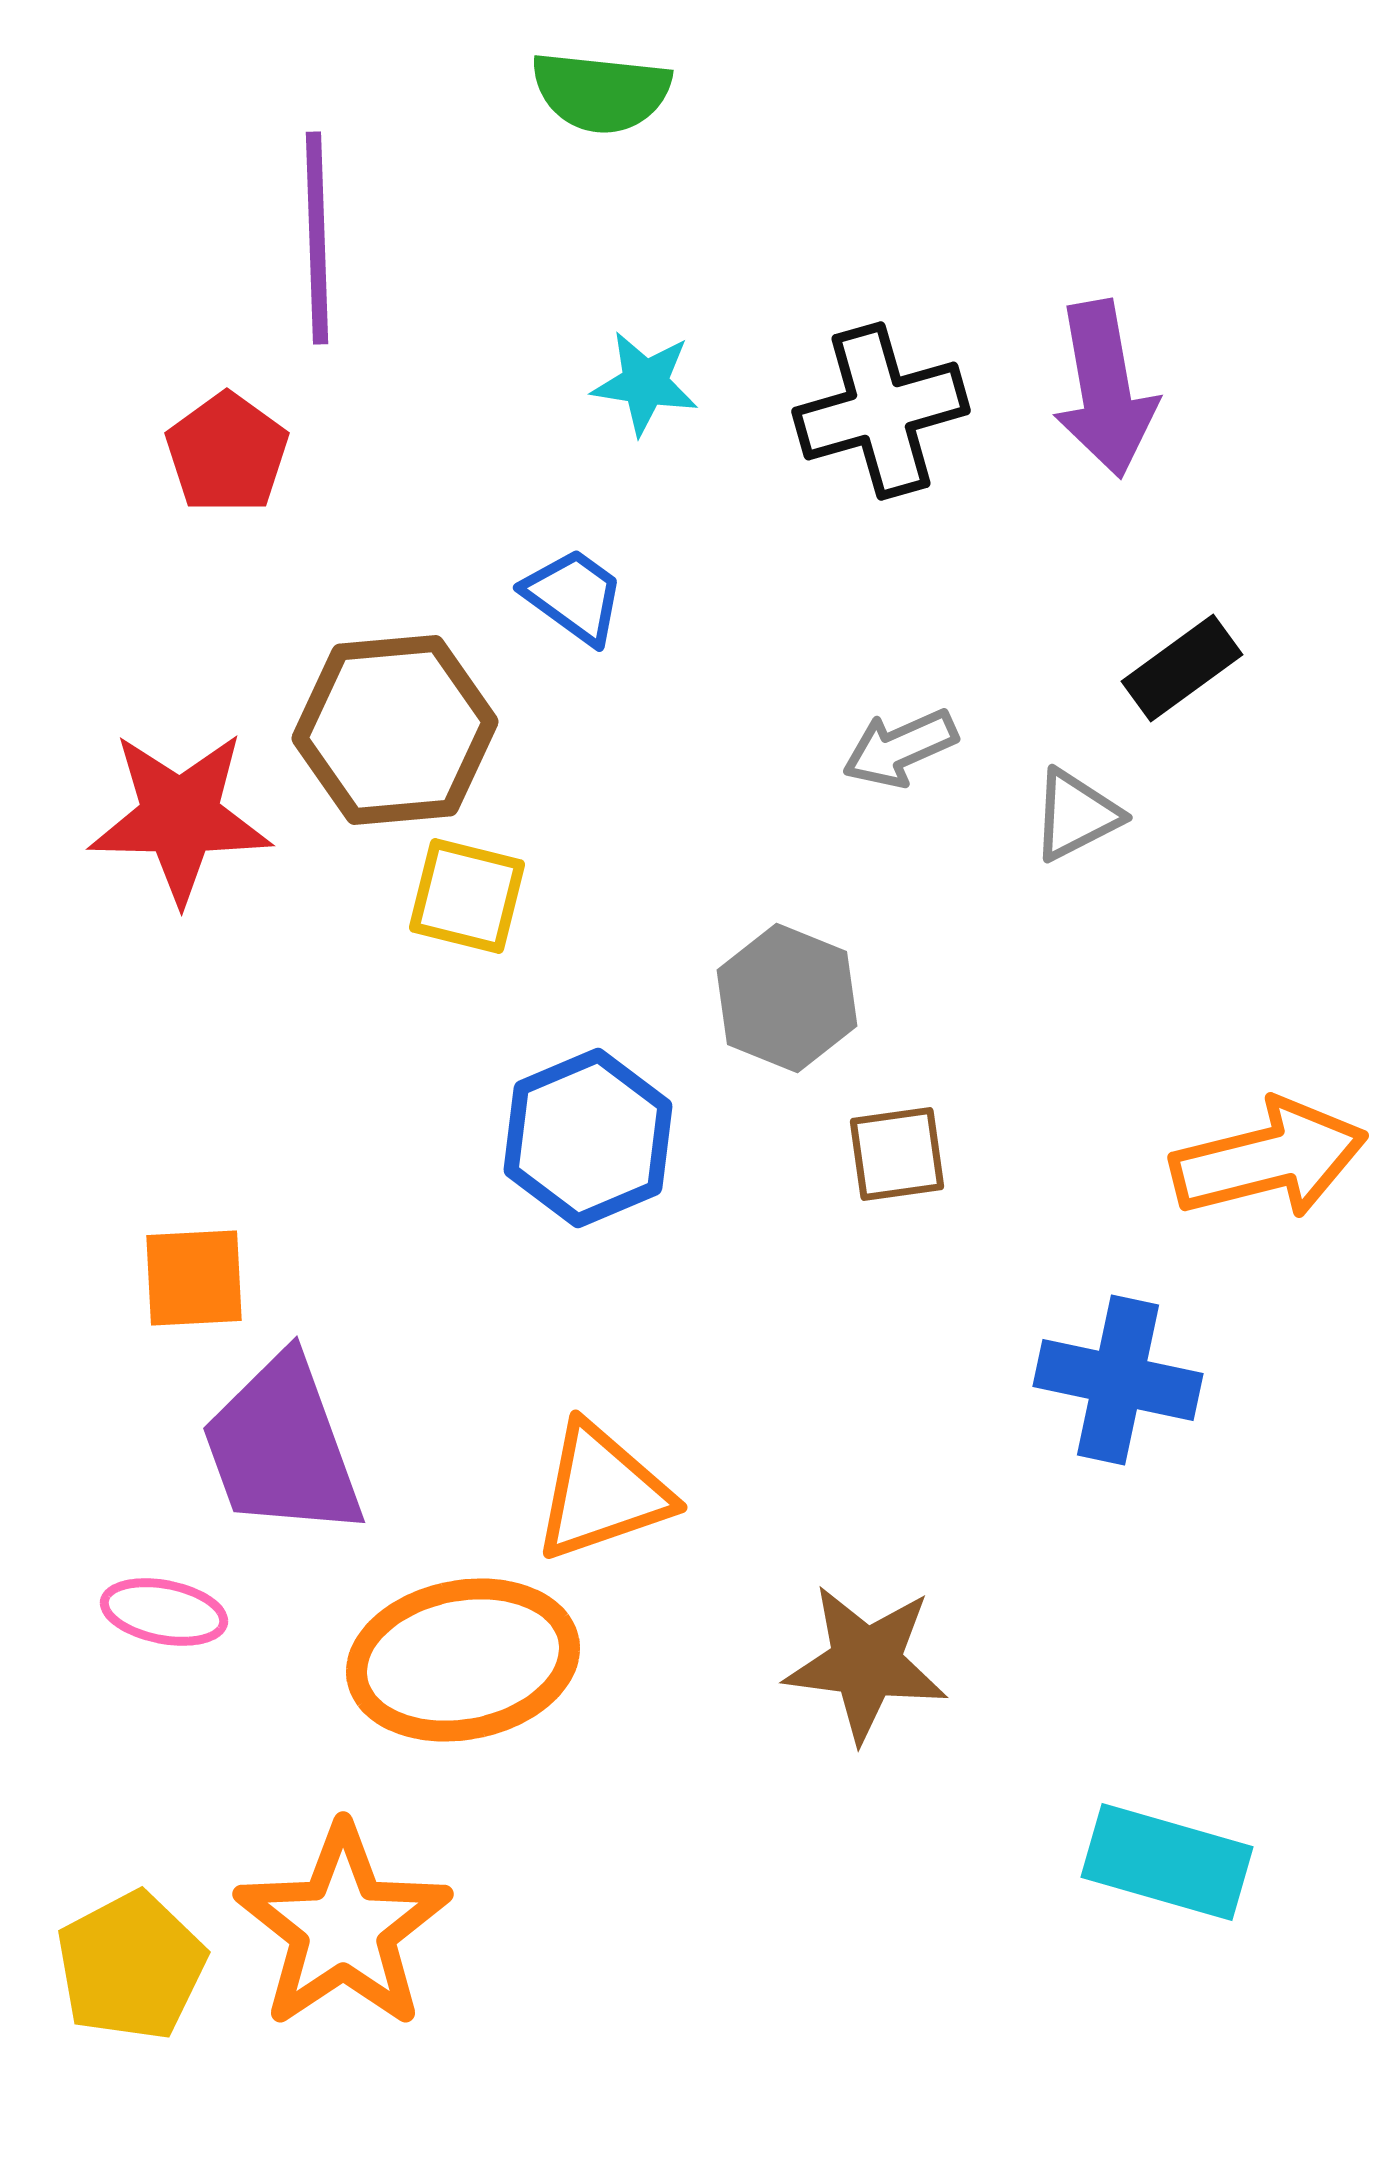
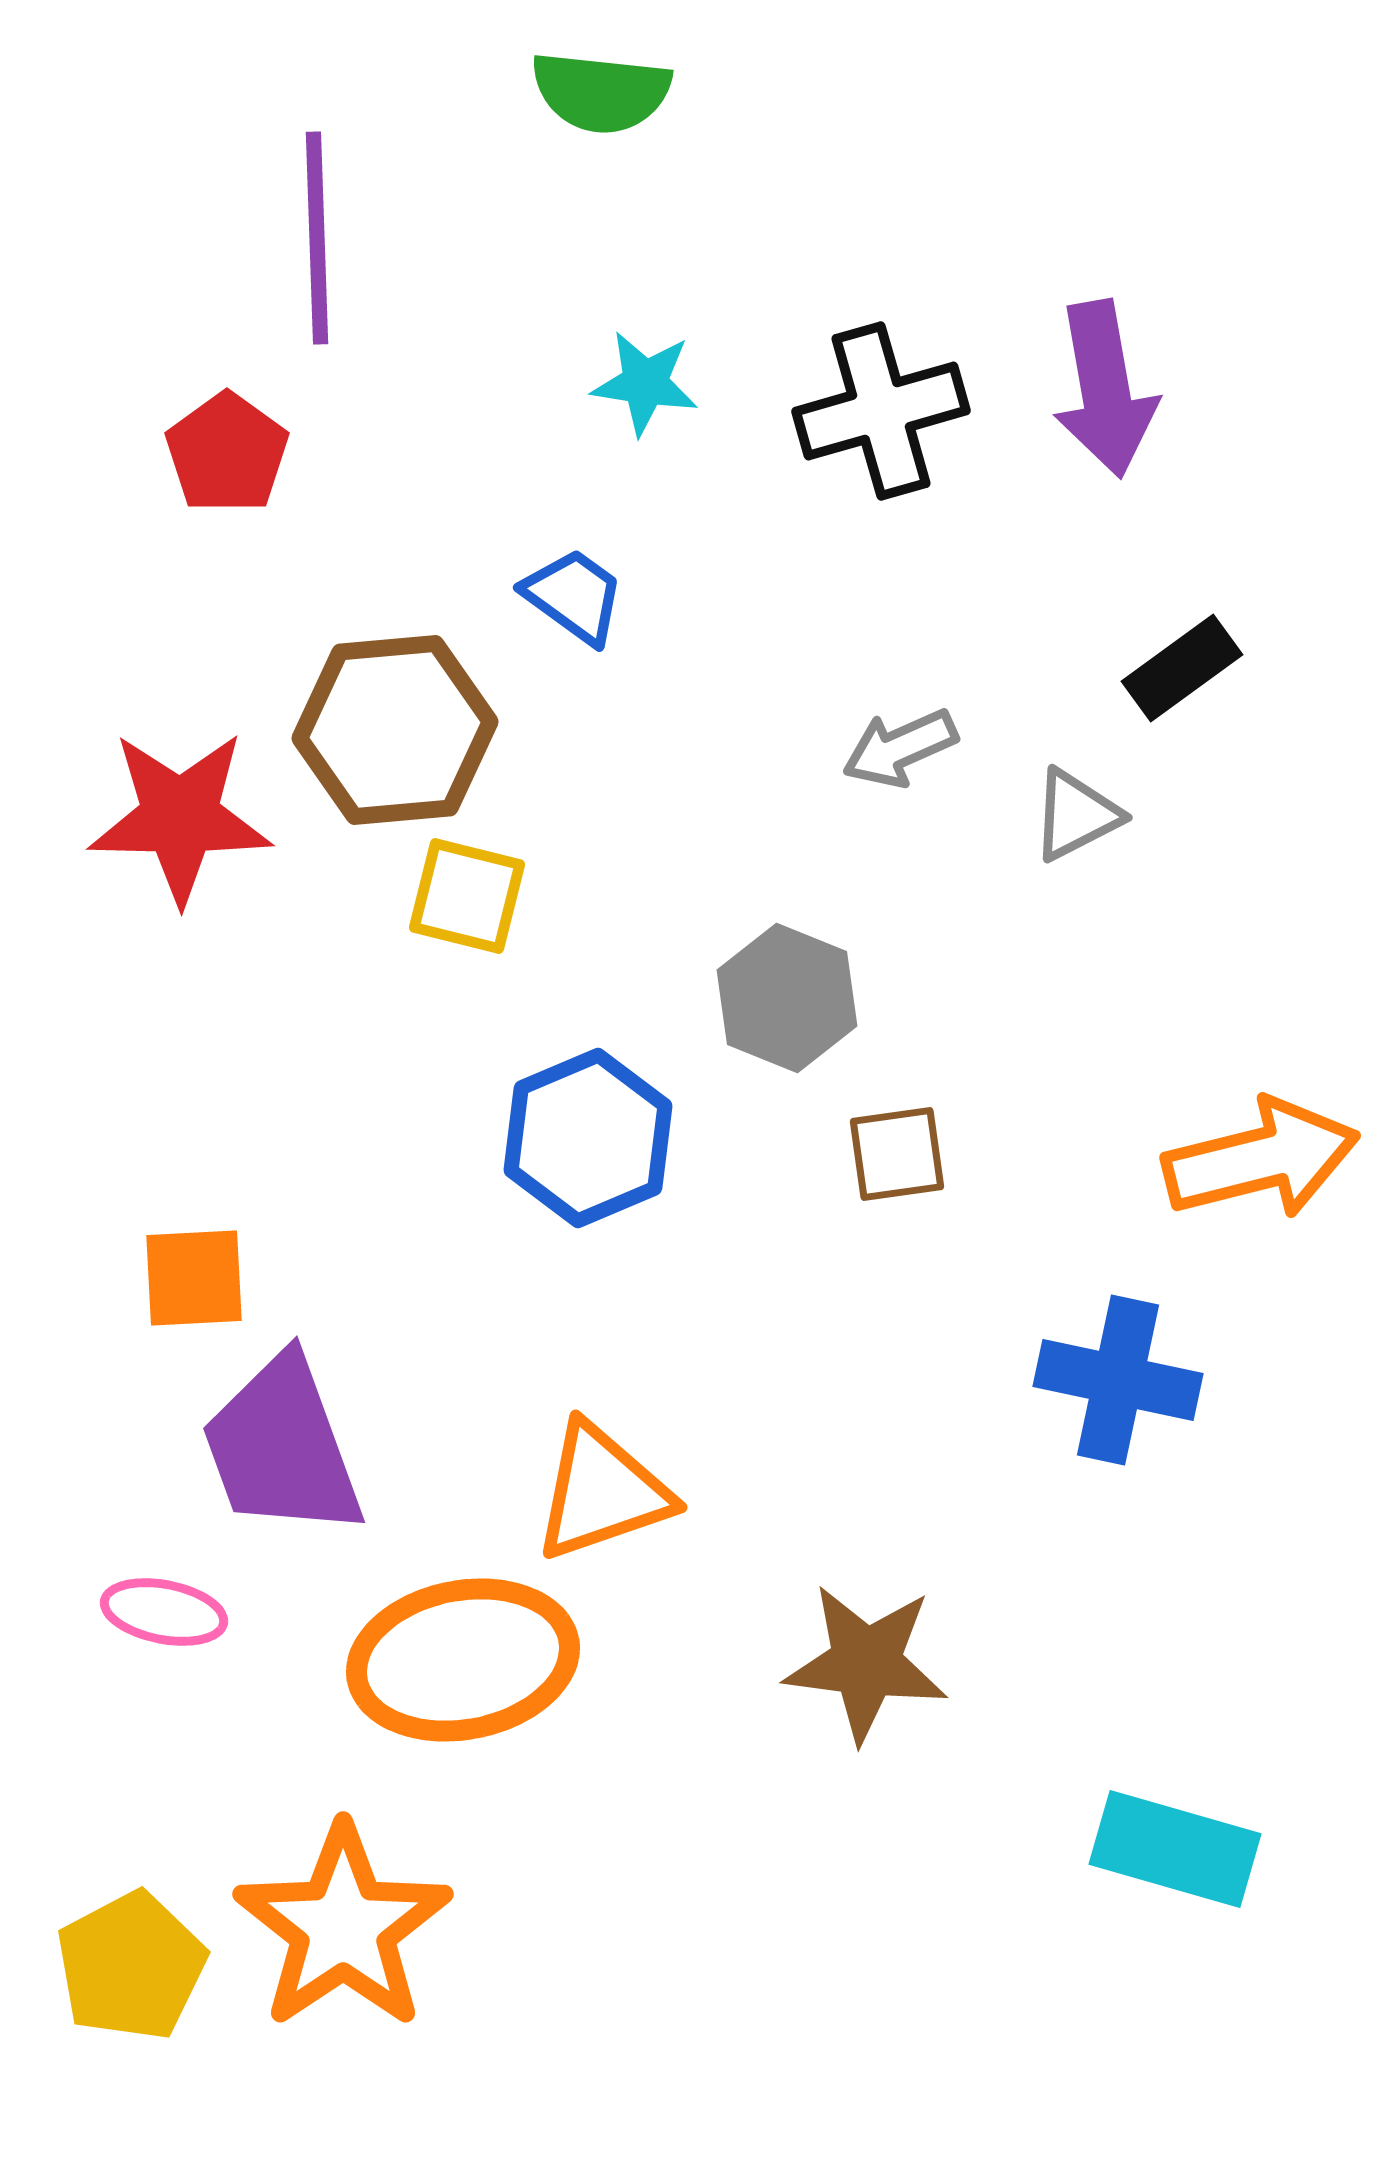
orange arrow: moved 8 px left
cyan rectangle: moved 8 px right, 13 px up
